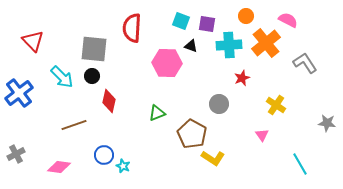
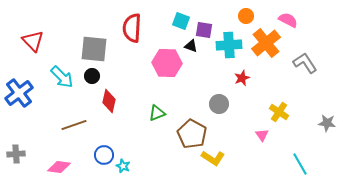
purple square: moved 3 px left, 6 px down
yellow cross: moved 3 px right, 7 px down
gray cross: rotated 24 degrees clockwise
